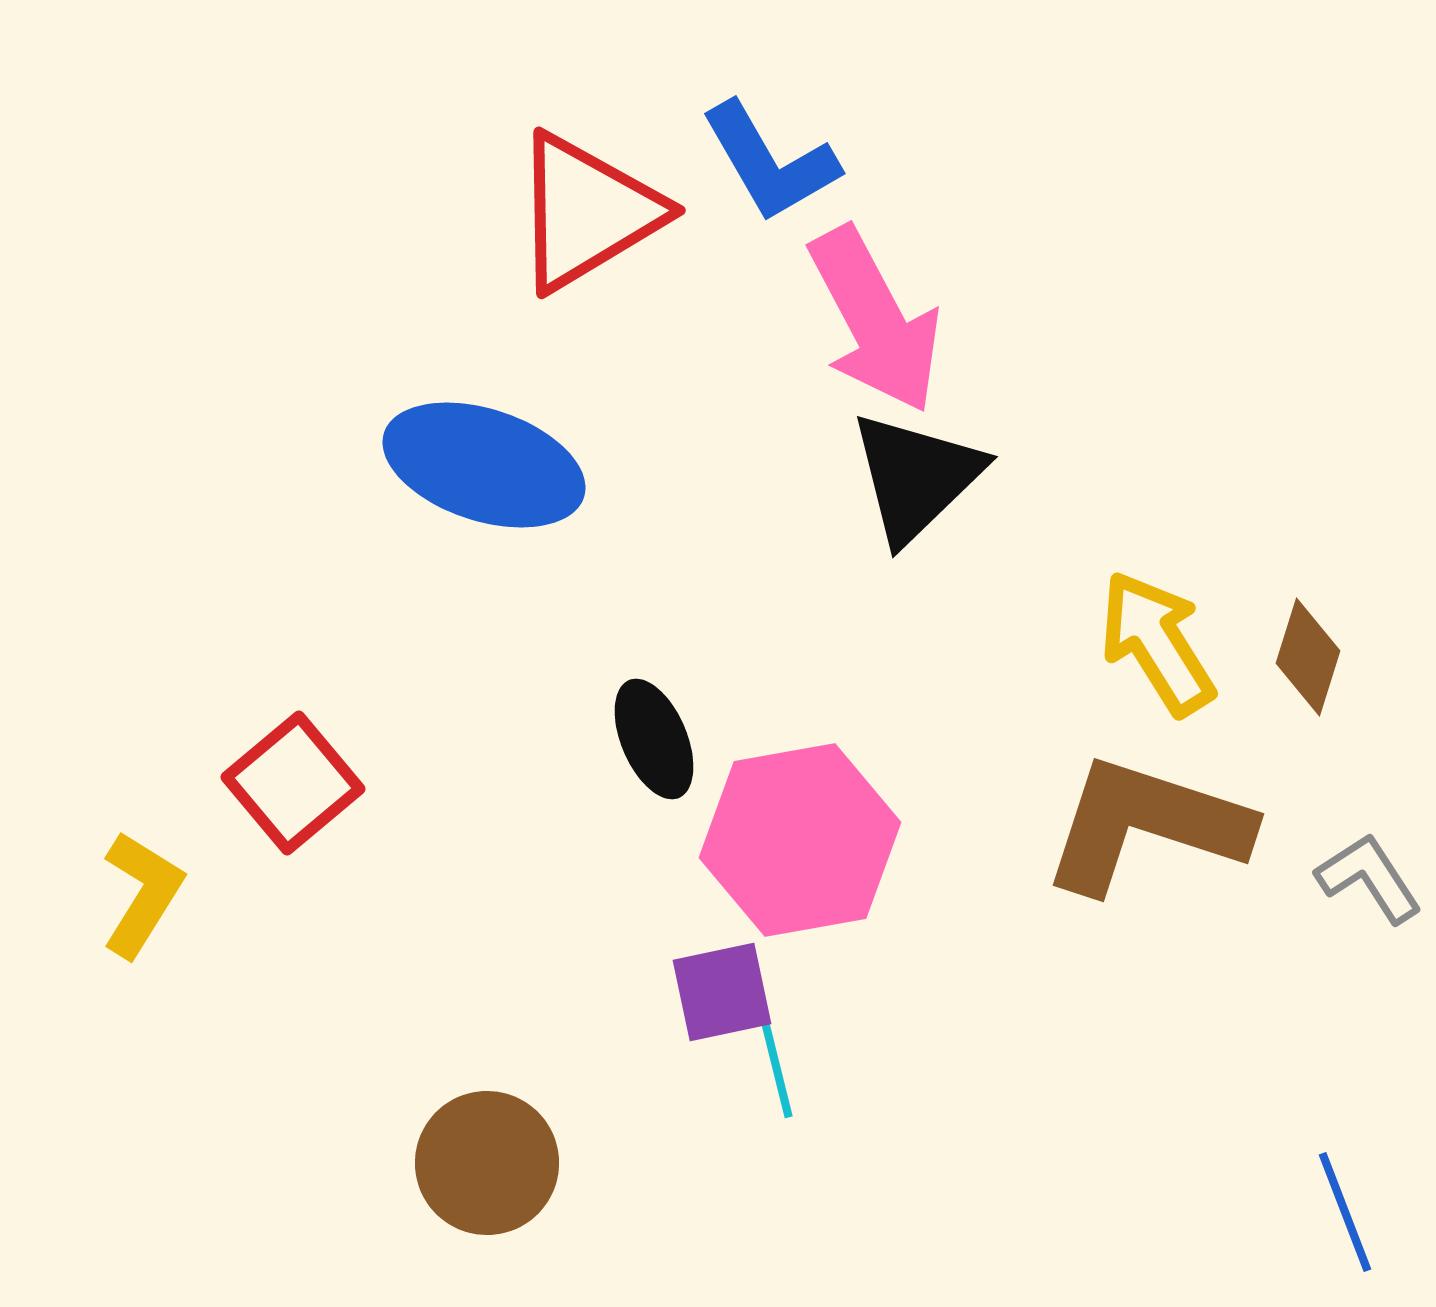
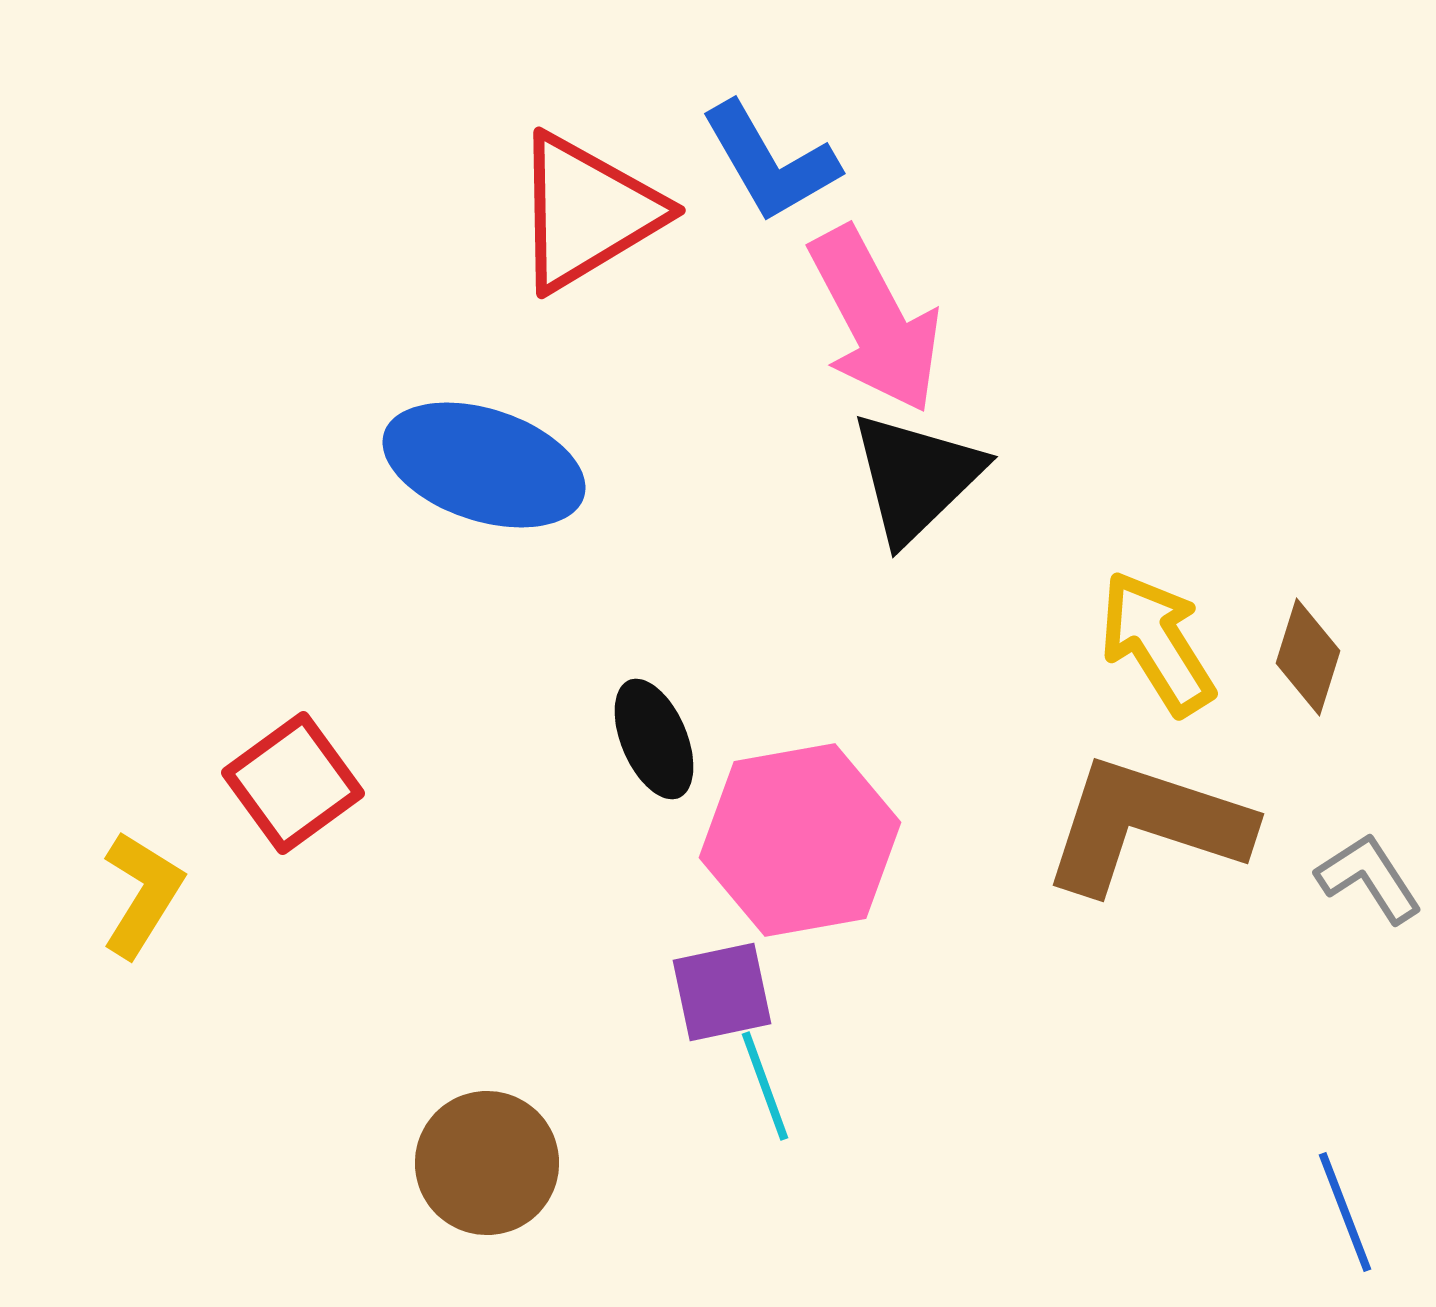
red square: rotated 4 degrees clockwise
cyan line: moved 10 px left, 24 px down; rotated 6 degrees counterclockwise
